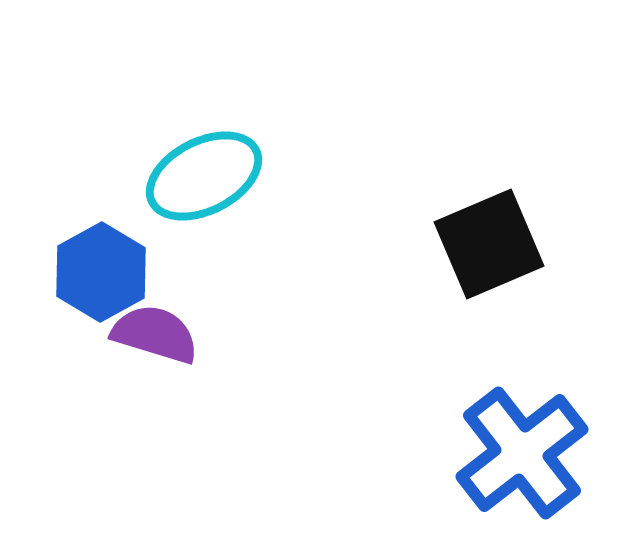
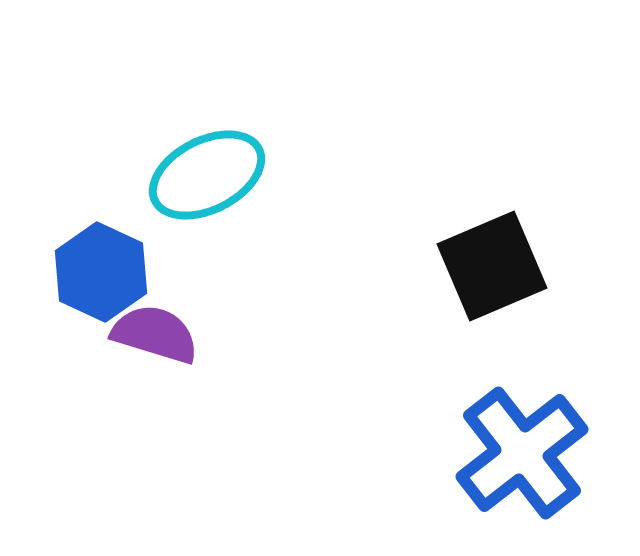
cyan ellipse: moved 3 px right, 1 px up
black square: moved 3 px right, 22 px down
blue hexagon: rotated 6 degrees counterclockwise
